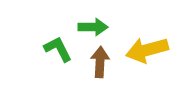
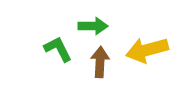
green arrow: moved 1 px up
